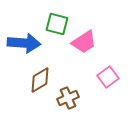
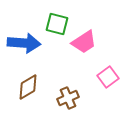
brown diamond: moved 12 px left, 7 px down
